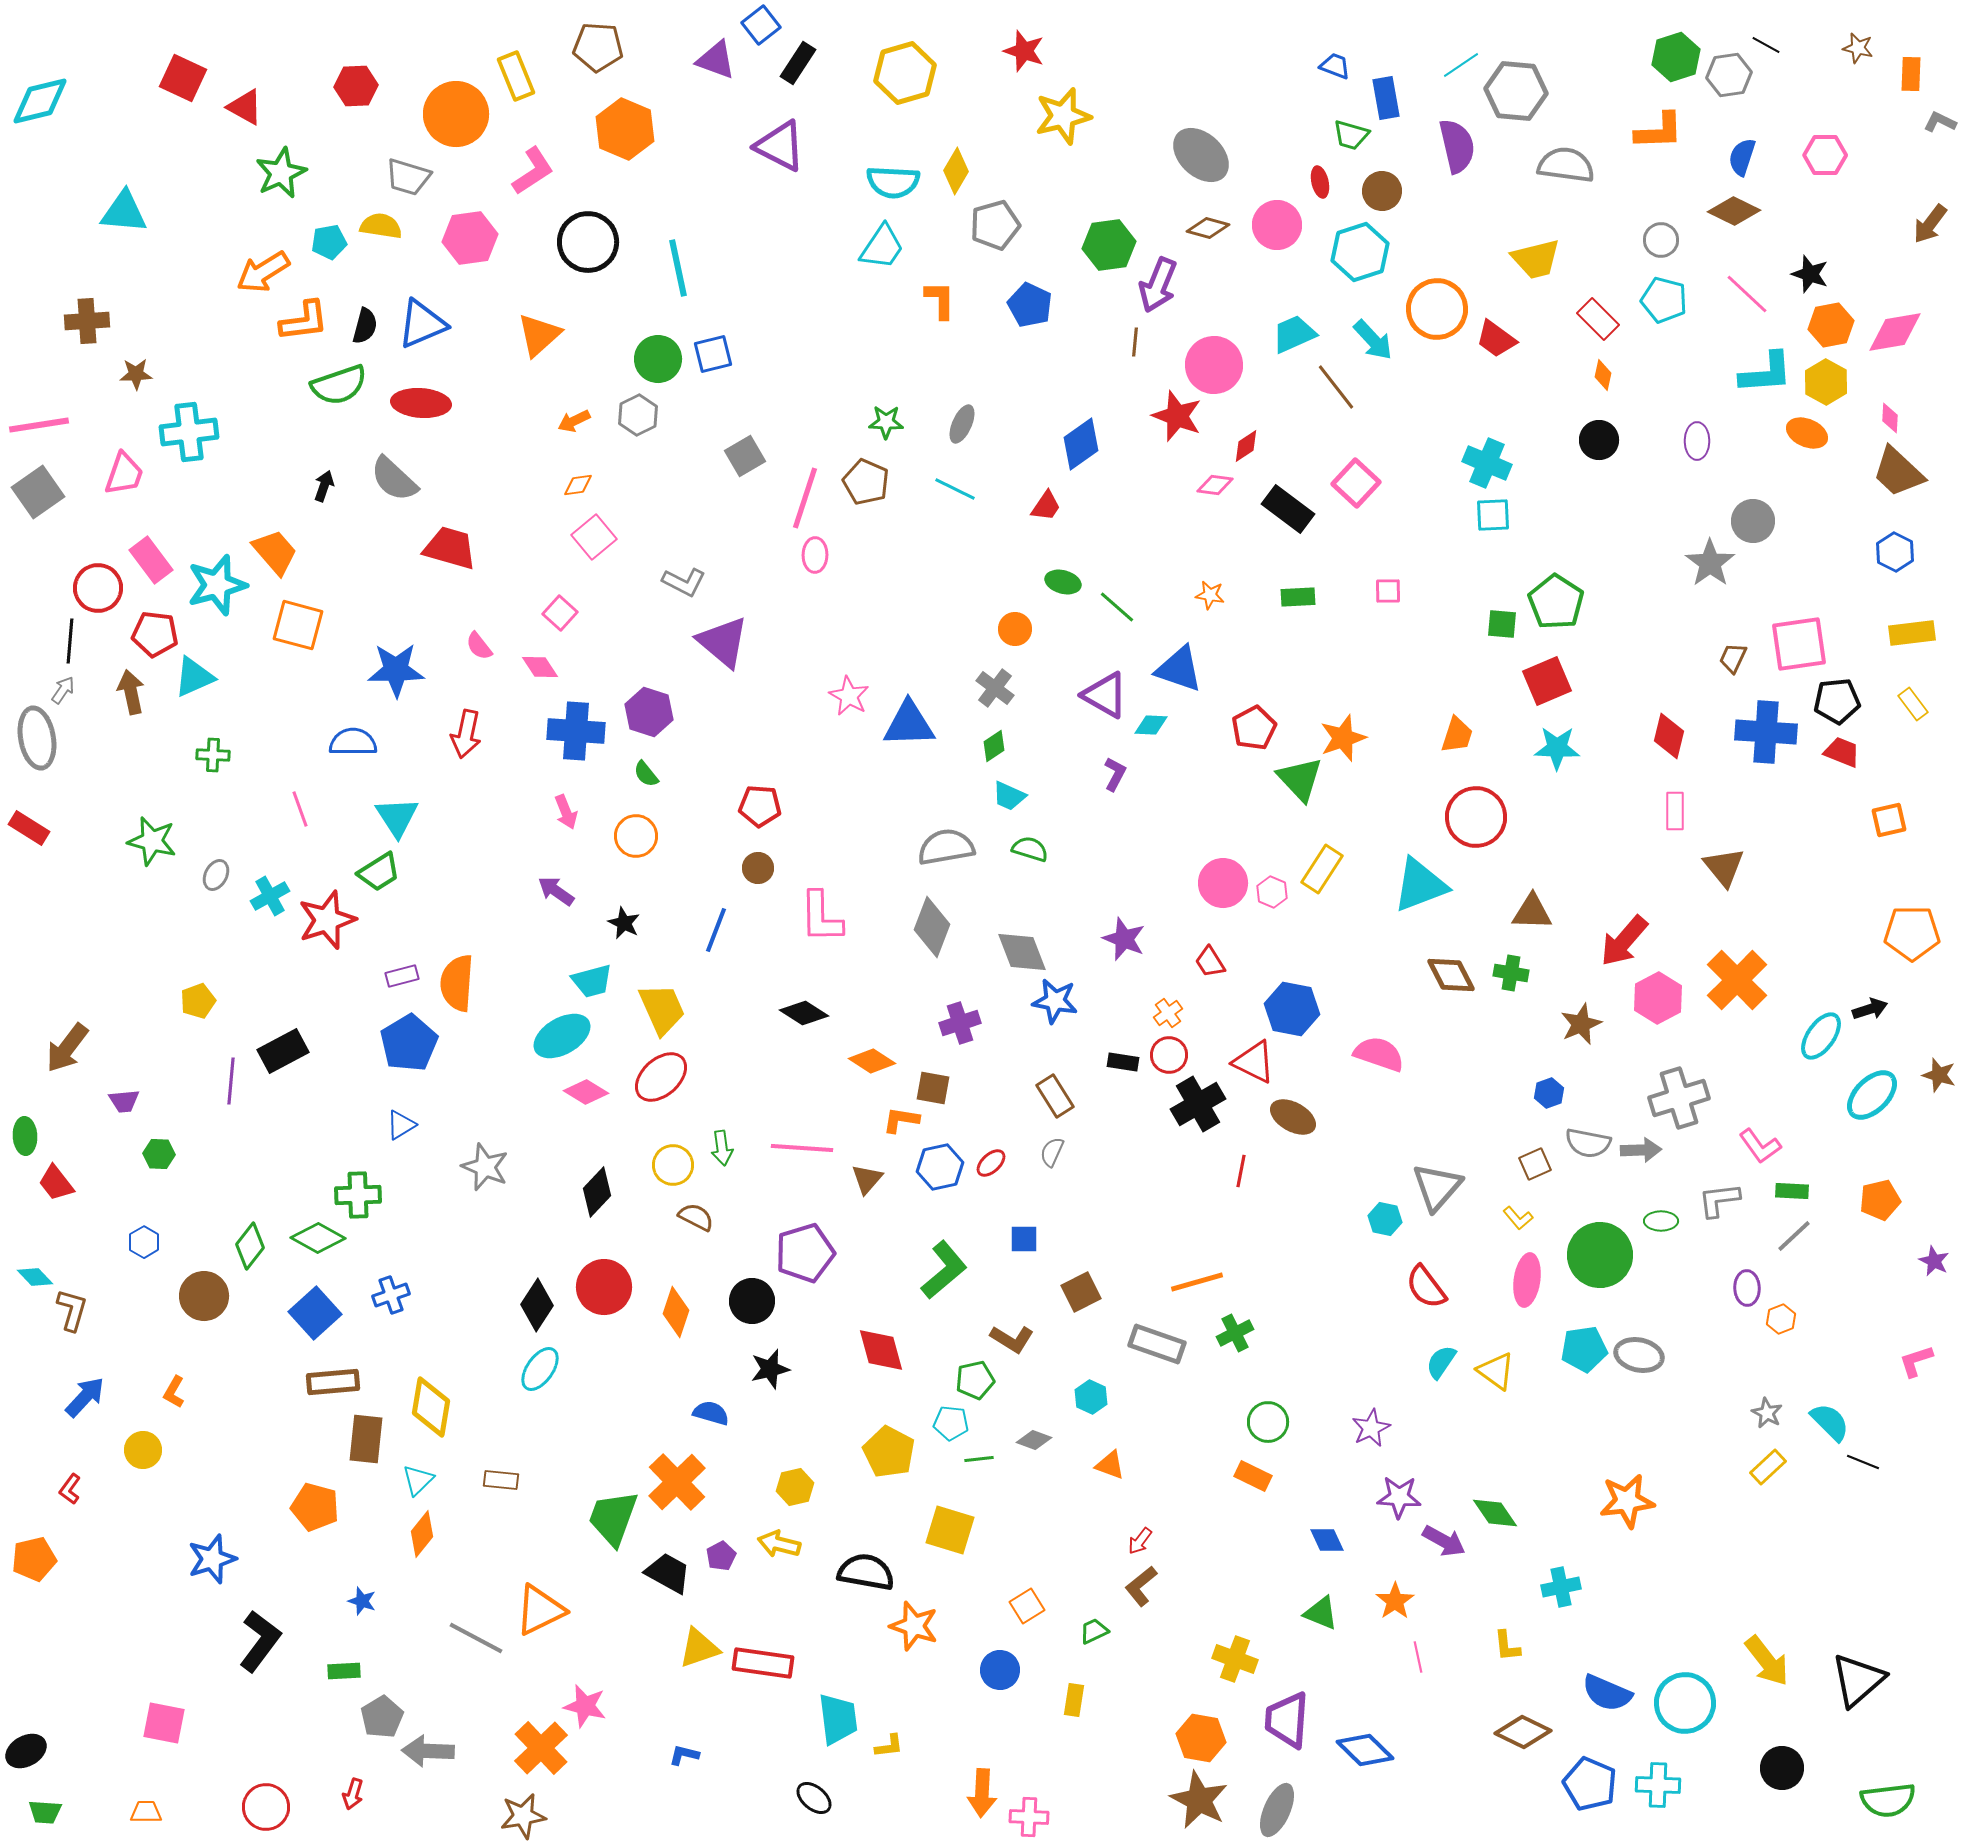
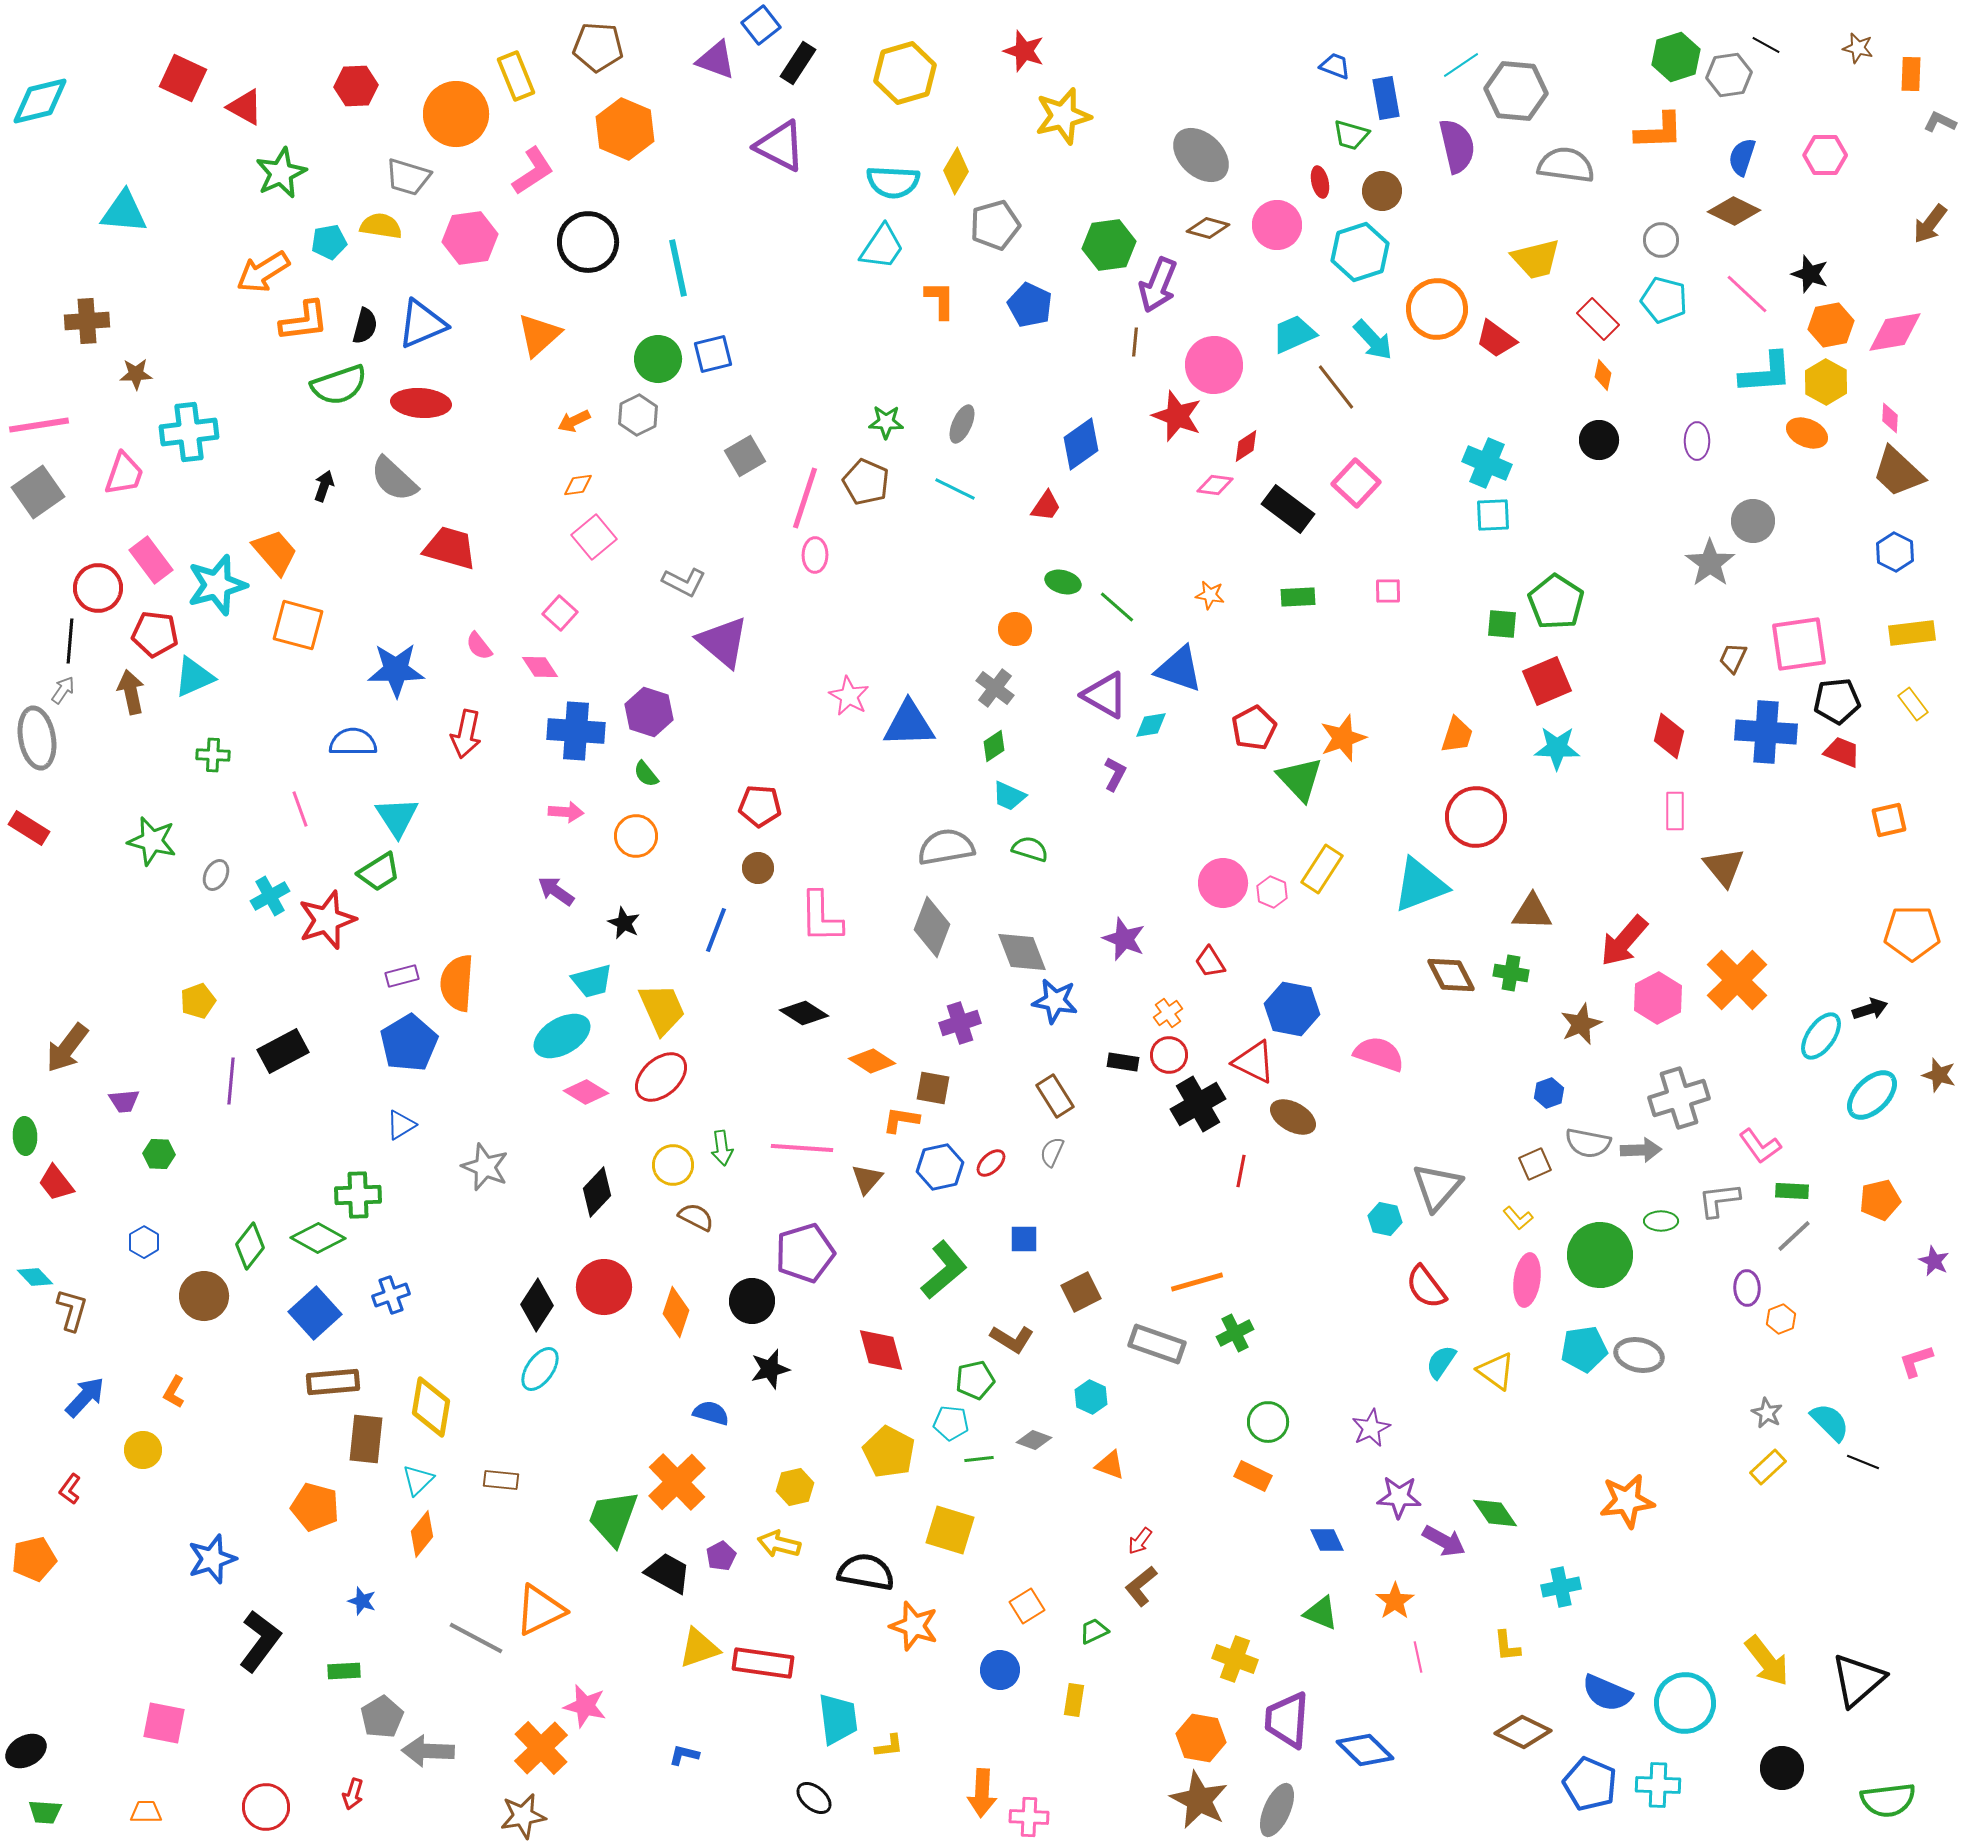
cyan diamond at (1151, 725): rotated 12 degrees counterclockwise
pink arrow at (566, 812): rotated 64 degrees counterclockwise
